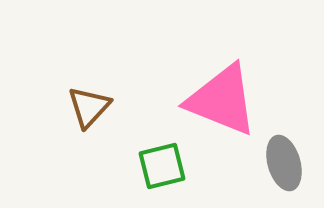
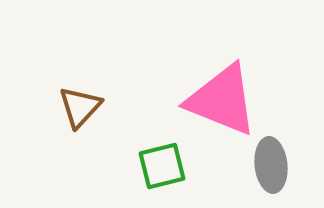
brown triangle: moved 9 px left
gray ellipse: moved 13 px left, 2 px down; rotated 10 degrees clockwise
